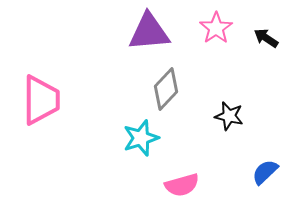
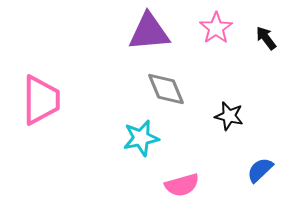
black arrow: rotated 20 degrees clockwise
gray diamond: rotated 66 degrees counterclockwise
cyan star: rotated 6 degrees clockwise
blue semicircle: moved 5 px left, 2 px up
